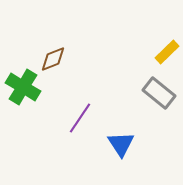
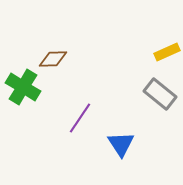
yellow rectangle: rotated 20 degrees clockwise
brown diamond: rotated 20 degrees clockwise
gray rectangle: moved 1 px right, 1 px down
